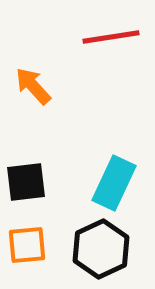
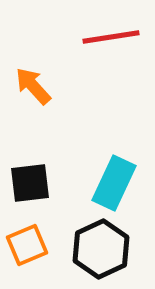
black square: moved 4 px right, 1 px down
orange square: rotated 18 degrees counterclockwise
